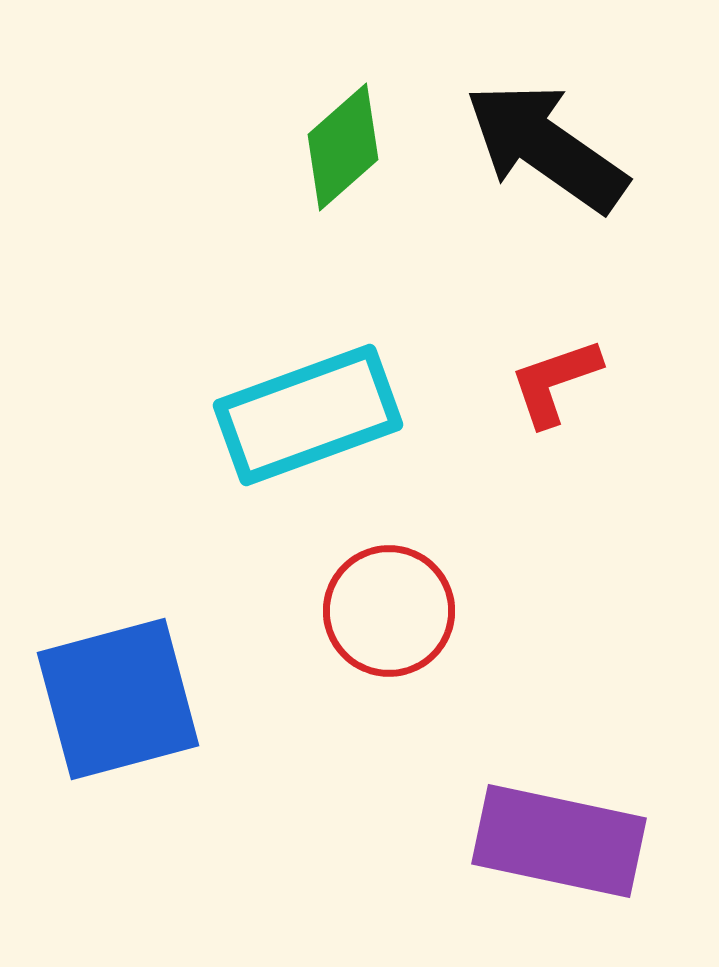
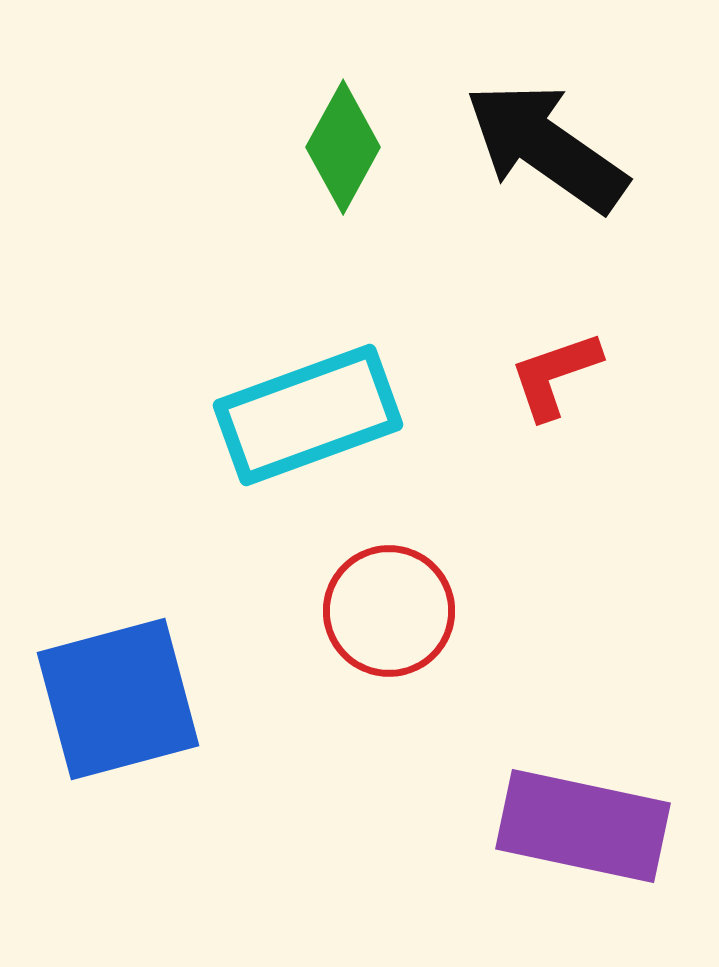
green diamond: rotated 20 degrees counterclockwise
red L-shape: moved 7 px up
purple rectangle: moved 24 px right, 15 px up
